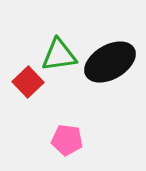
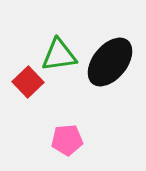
black ellipse: rotated 21 degrees counterclockwise
pink pentagon: rotated 12 degrees counterclockwise
